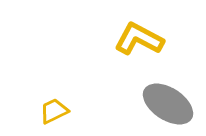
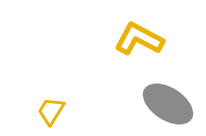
yellow trapezoid: moved 3 px left; rotated 32 degrees counterclockwise
